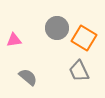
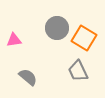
gray trapezoid: moved 1 px left
